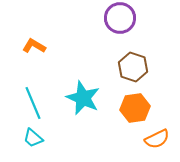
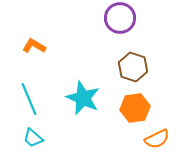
cyan line: moved 4 px left, 4 px up
